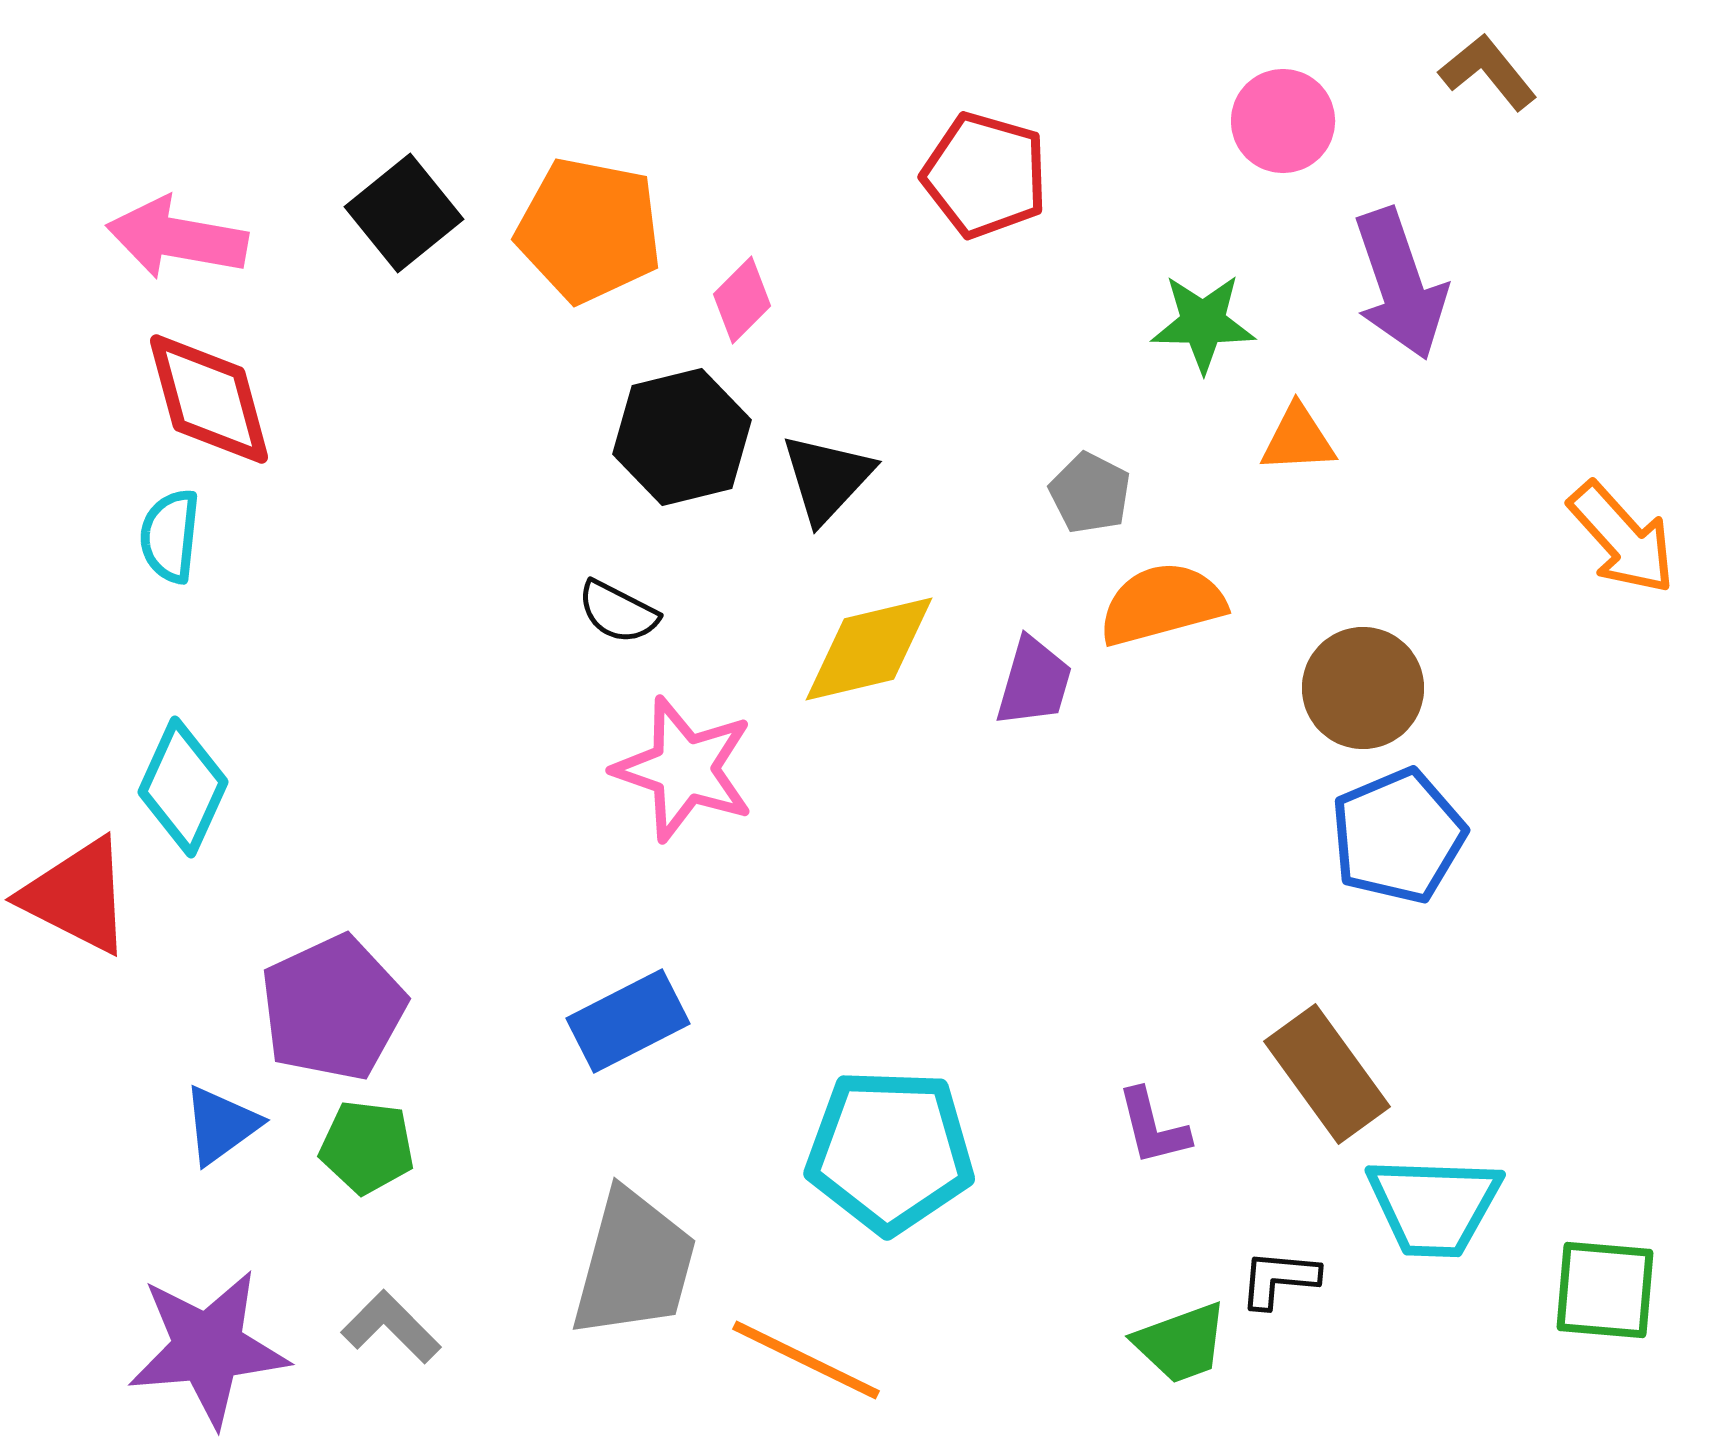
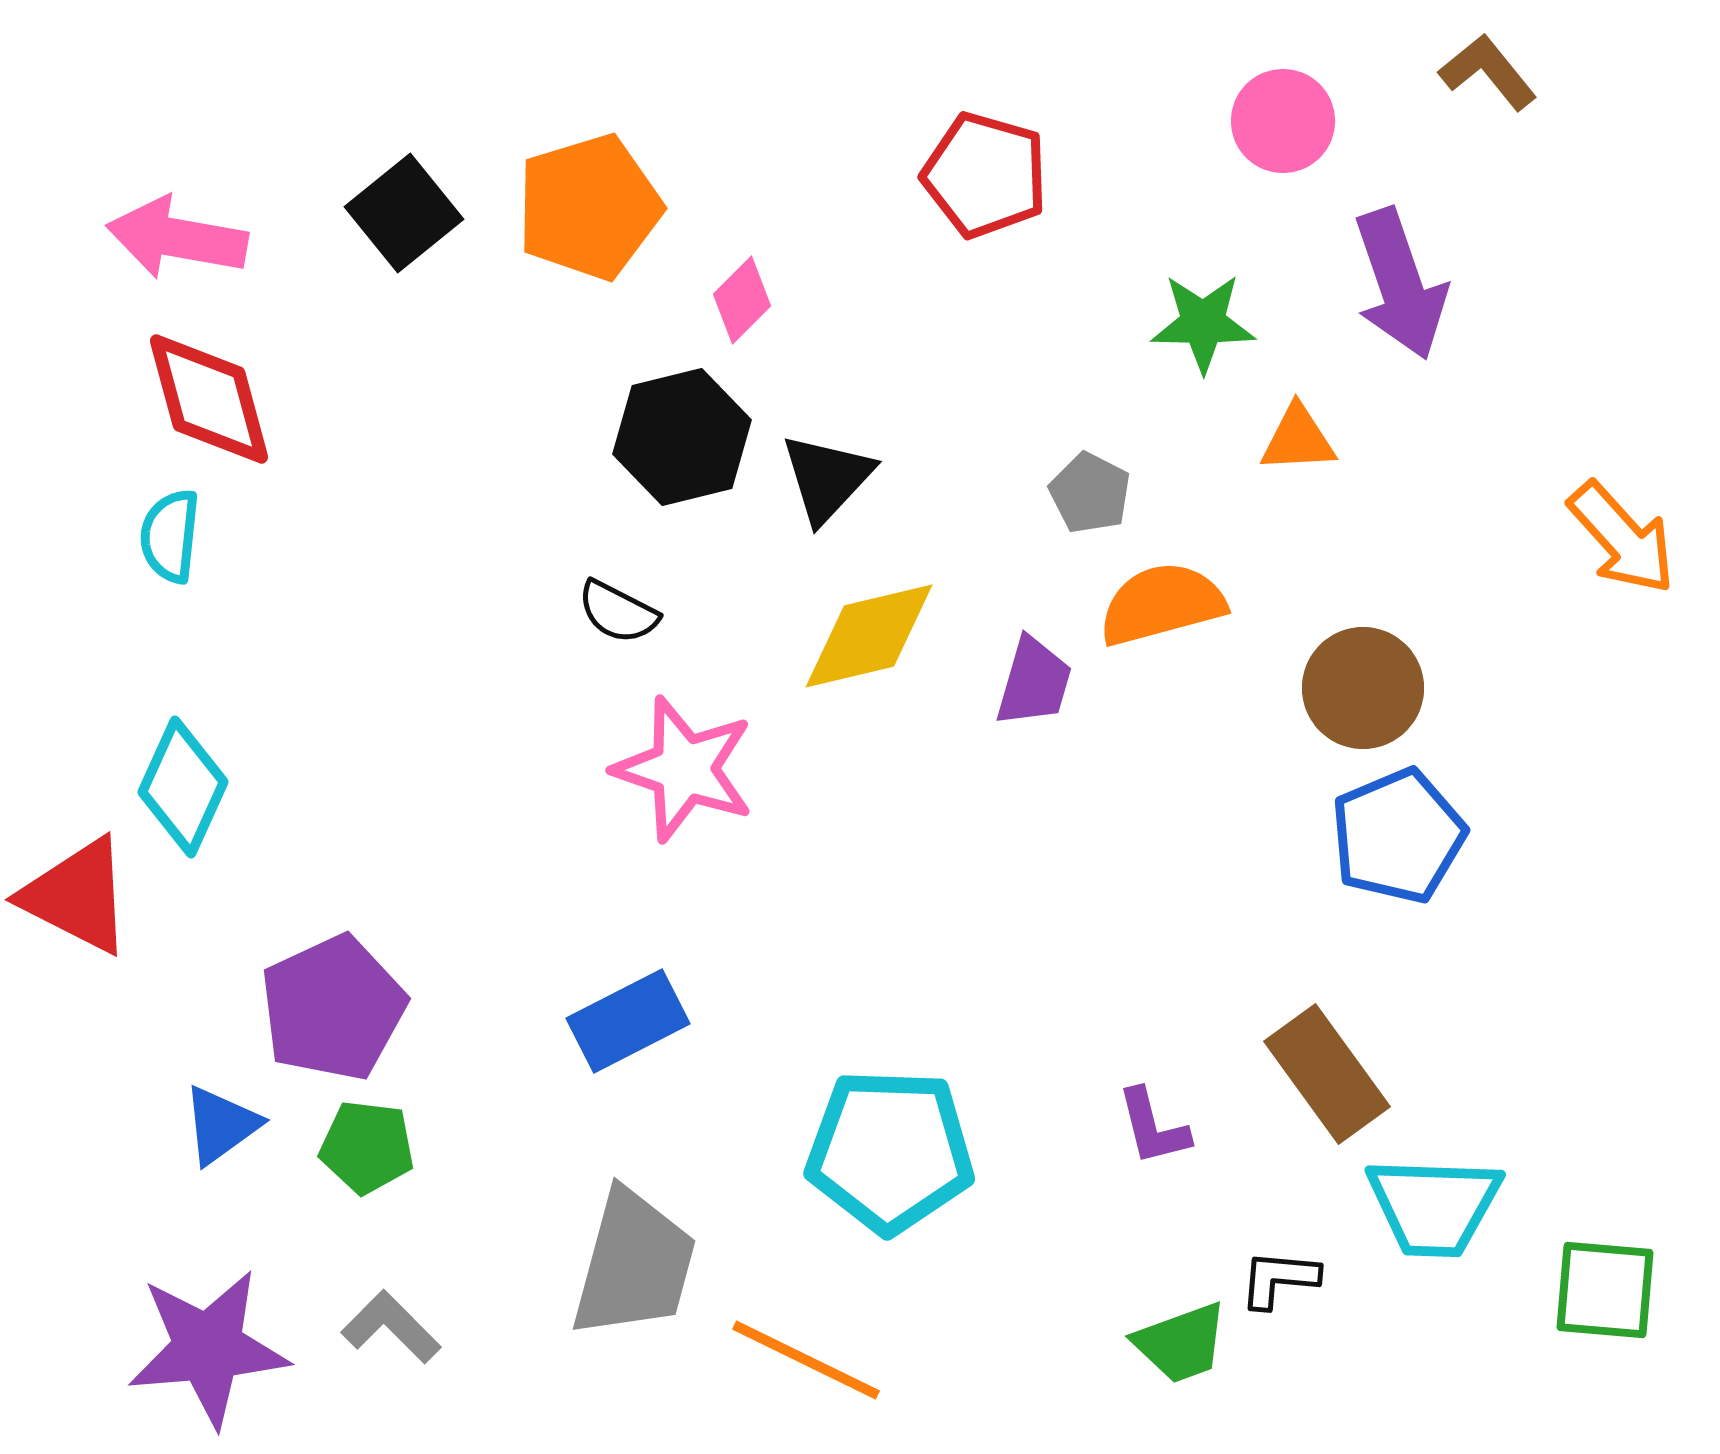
orange pentagon: moved 23 px up; rotated 28 degrees counterclockwise
yellow diamond: moved 13 px up
